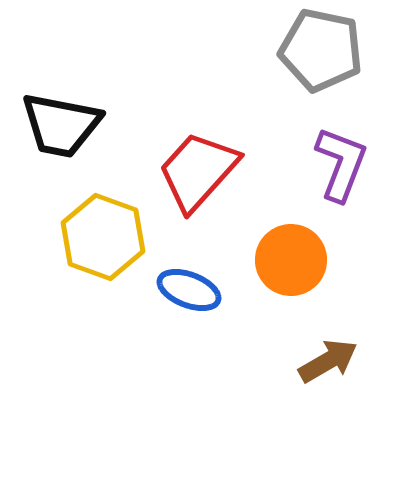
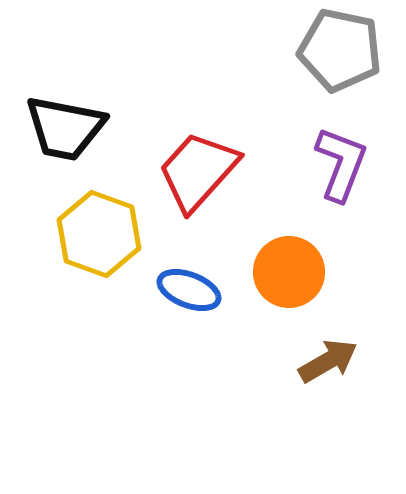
gray pentagon: moved 19 px right
black trapezoid: moved 4 px right, 3 px down
yellow hexagon: moved 4 px left, 3 px up
orange circle: moved 2 px left, 12 px down
